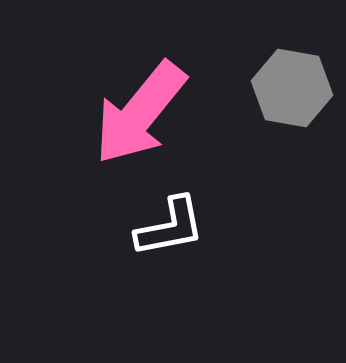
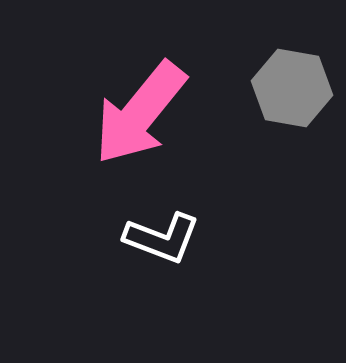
white L-shape: moved 8 px left, 11 px down; rotated 32 degrees clockwise
